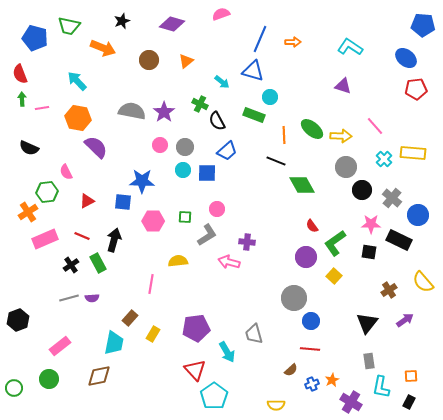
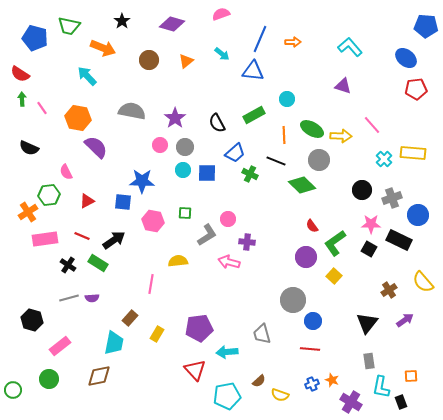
black star at (122, 21): rotated 14 degrees counterclockwise
blue pentagon at (423, 25): moved 3 px right, 1 px down
cyan L-shape at (350, 47): rotated 15 degrees clockwise
blue triangle at (253, 71): rotated 10 degrees counterclockwise
red semicircle at (20, 74): rotated 36 degrees counterclockwise
cyan arrow at (77, 81): moved 10 px right, 5 px up
cyan arrow at (222, 82): moved 28 px up
cyan circle at (270, 97): moved 17 px right, 2 px down
green cross at (200, 104): moved 50 px right, 70 px down
pink line at (42, 108): rotated 64 degrees clockwise
purple star at (164, 112): moved 11 px right, 6 px down
green rectangle at (254, 115): rotated 50 degrees counterclockwise
black semicircle at (217, 121): moved 2 px down
pink line at (375, 126): moved 3 px left, 1 px up
green ellipse at (312, 129): rotated 10 degrees counterclockwise
blue trapezoid at (227, 151): moved 8 px right, 2 px down
gray circle at (346, 167): moved 27 px left, 7 px up
green diamond at (302, 185): rotated 16 degrees counterclockwise
green hexagon at (47, 192): moved 2 px right, 3 px down
gray cross at (392, 198): rotated 30 degrees clockwise
pink circle at (217, 209): moved 11 px right, 10 px down
green square at (185, 217): moved 4 px up
pink hexagon at (153, 221): rotated 10 degrees clockwise
pink rectangle at (45, 239): rotated 15 degrees clockwise
black arrow at (114, 240): rotated 40 degrees clockwise
black square at (369, 252): moved 3 px up; rotated 21 degrees clockwise
green rectangle at (98, 263): rotated 30 degrees counterclockwise
black cross at (71, 265): moved 3 px left; rotated 21 degrees counterclockwise
gray circle at (294, 298): moved 1 px left, 2 px down
black hexagon at (18, 320): moved 14 px right; rotated 25 degrees counterclockwise
blue circle at (311, 321): moved 2 px right
purple pentagon at (196, 328): moved 3 px right
yellow rectangle at (153, 334): moved 4 px right
gray trapezoid at (254, 334): moved 8 px right
cyan arrow at (227, 352): rotated 115 degrees clockwise
brown semicircle at (291, 370): moved 32 px left, 11 px down
orange star at (332, 380): rotated 24 degrees counterclockwise
green circle at (14, 388): moved 1 px left, 2 px down
cyan pentagon at (214, 396): moved 13 px right; rotated 24 degrees clockwise
black rectangle at (409, 402): moved 8 px left; rotated 48 degrees counterclockwise
yellow semicircle at (276, 405): moved 4 px right, 10 px up; rotated 18 degrees clockwise
